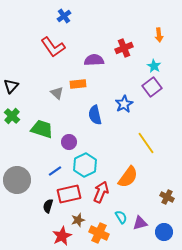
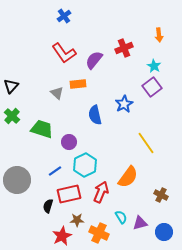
red L-shape: moved 11 px right, 6 px down
purple semicircle: rotated 48 degrees counterclockwise
brown cross: moved 6 px left, 2 px up
brown star: moved 1 px left; rotated 16 degrees clockwise
